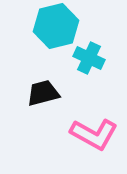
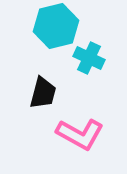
black trapezoid: rotated 120 degrees clockwise
pink L-shape: moved 14 px left
